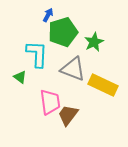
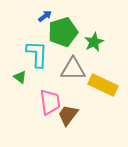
blue arrow: moved 3 px left, 1 px down; rotated 24 degrees clockwise
gray triangle: rotated 20 degrees counterclockwise
